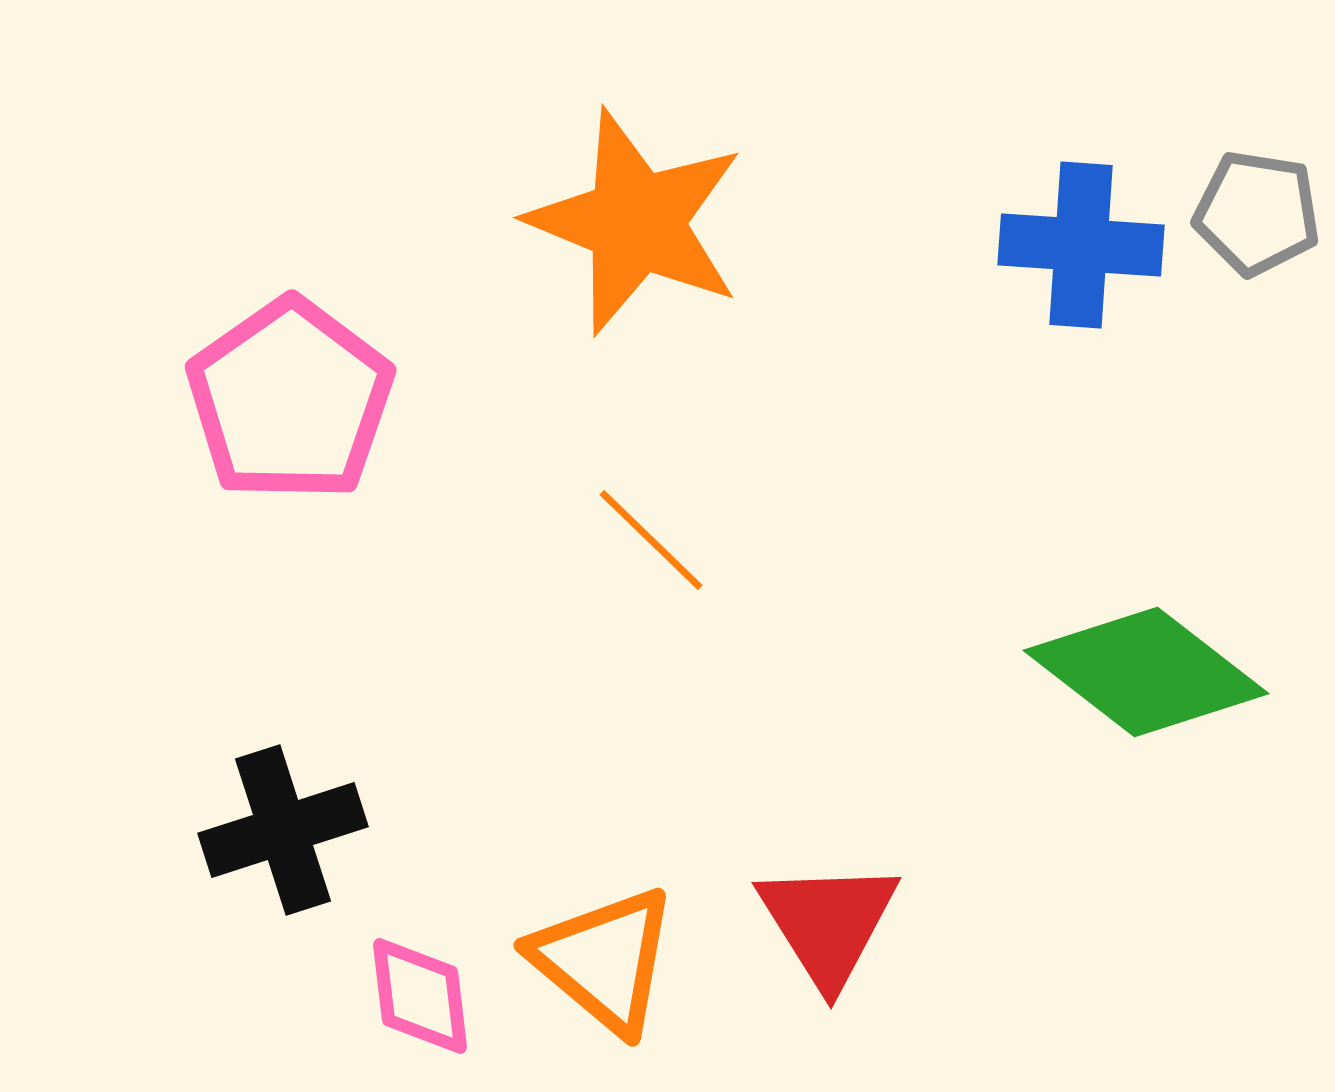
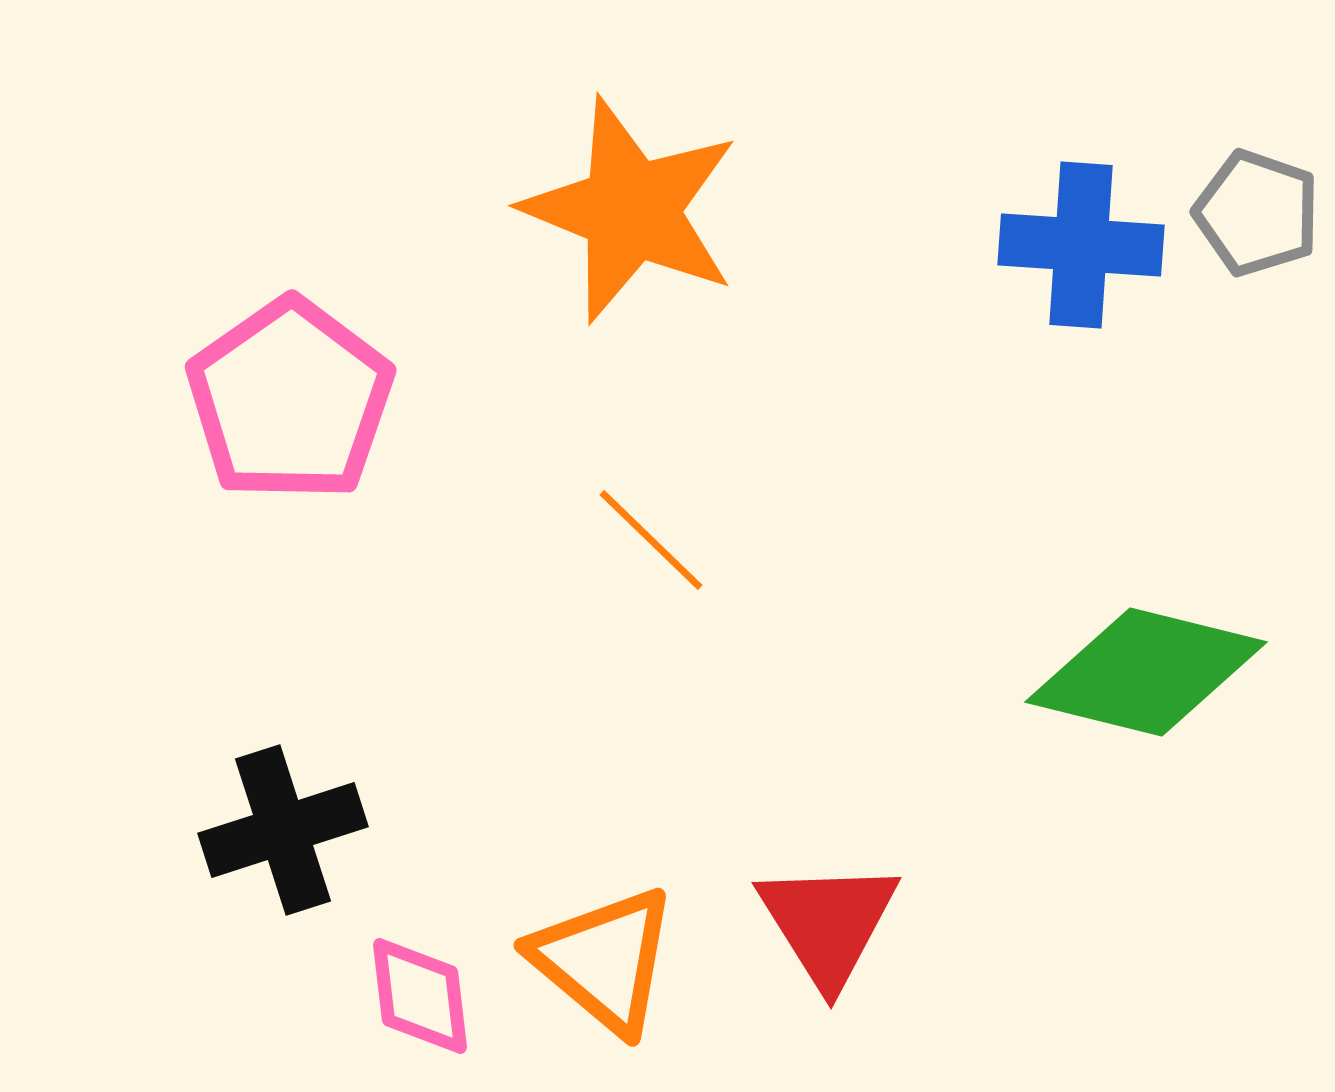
gray pentagon: rotated 10 degrees clockwise
orange star: moved 5 px left, 12 px up
green diamond: rotated 24 degrees counterclockwise
